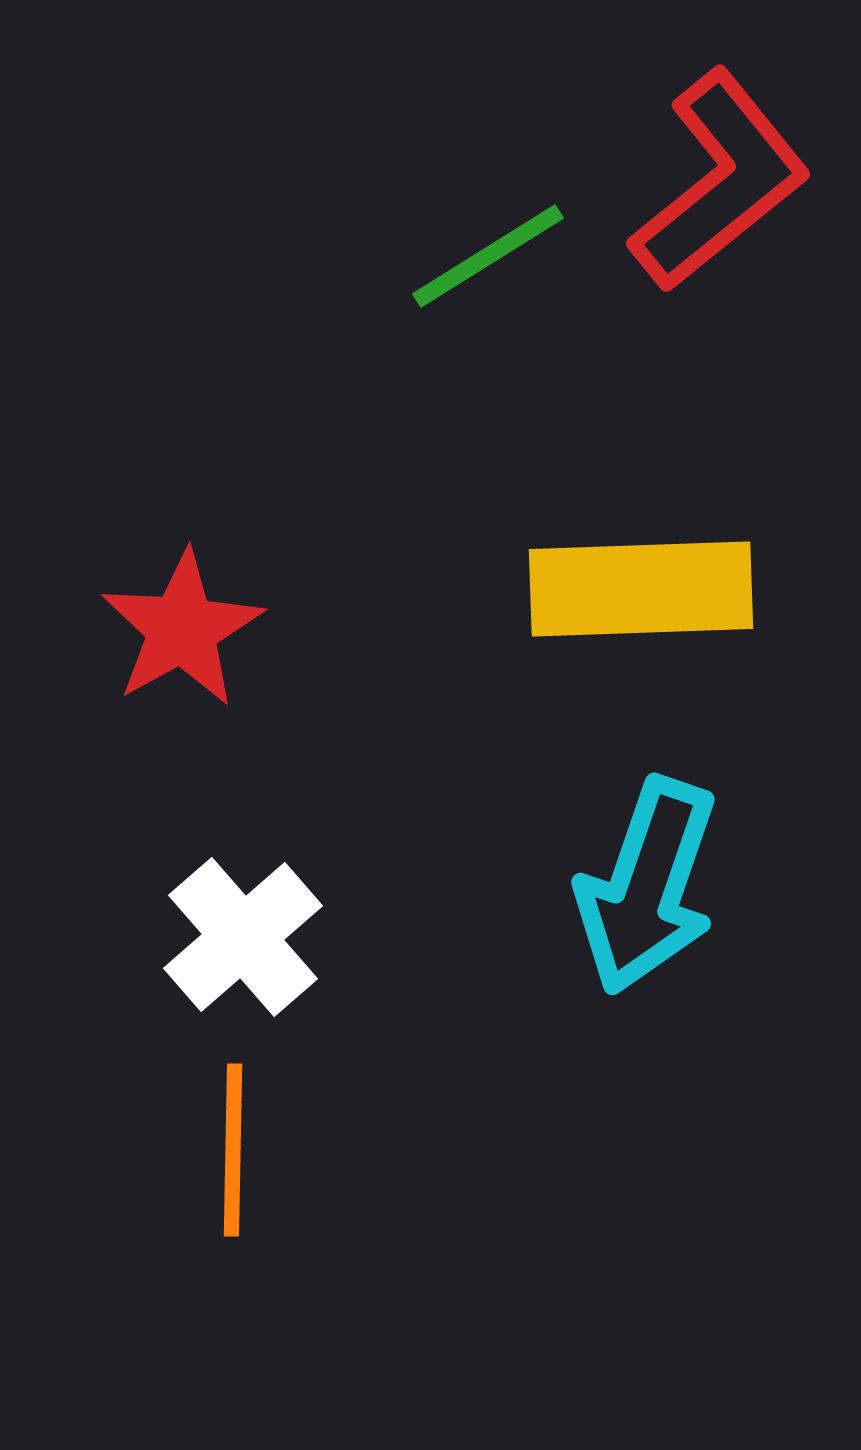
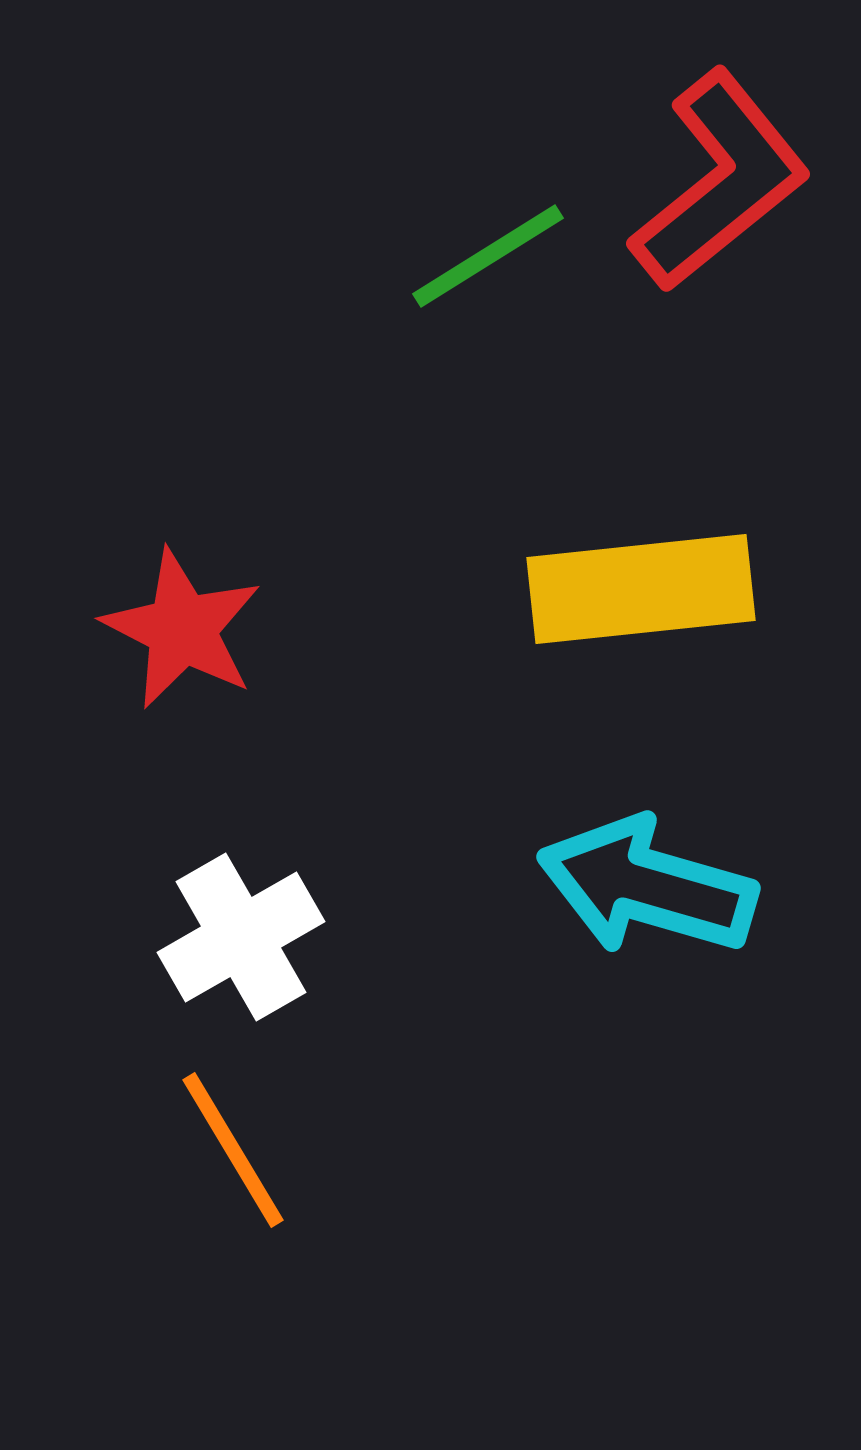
yellow rectangle: rotated 4 degrees counterclockwise
red star: rotated 16 degrees counterclockwise
cyan arrow: rotated 87 degrees clockwise
white cross: moved 2 px left; rotated 11 degrees clockwise
orange line: rotated 32 degrees counterclockwise
